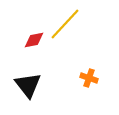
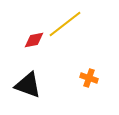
yellow line: rotated 9 degrees clockwise
black triangle: rotated 32 degrees counterclockwise
